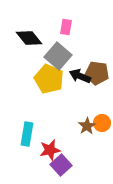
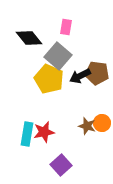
black arrow: rotated 50 degrees counterclockwise
brown star: rotated 24 degrees counterclockwise
red star: moved 6 px left, 18 px up
